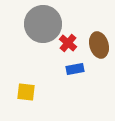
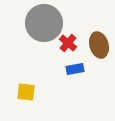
gray circle: moved 1 px right, 1 px up
